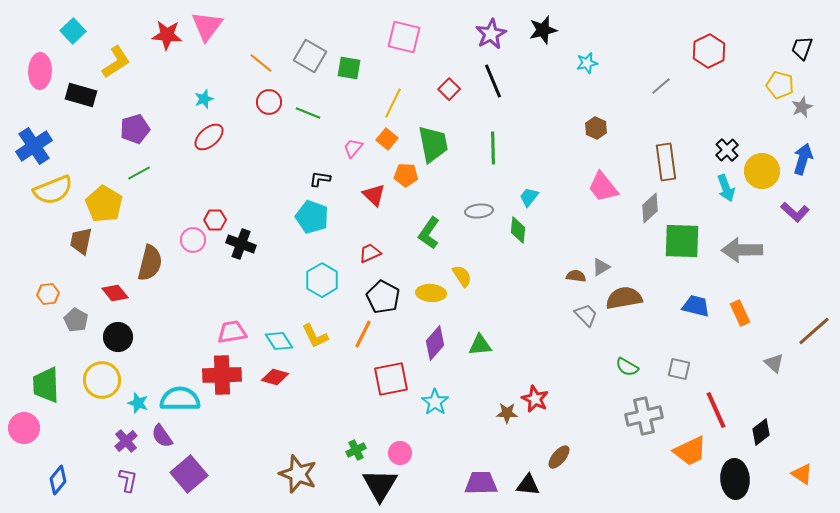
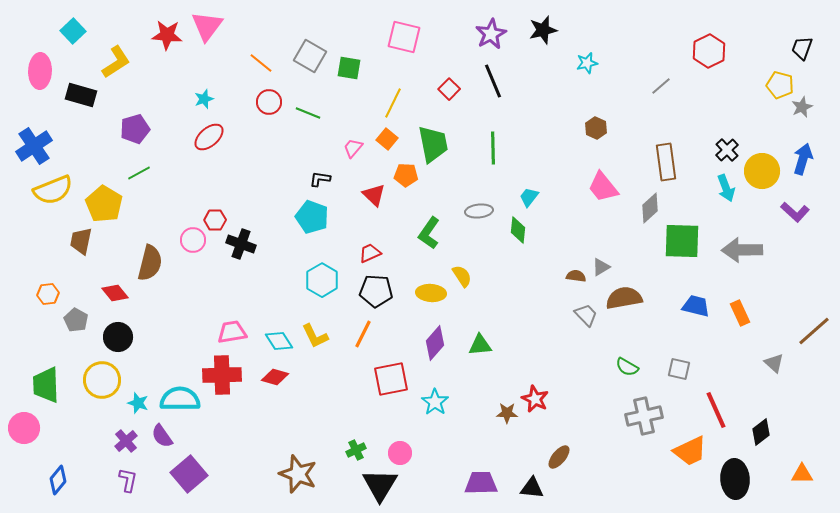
black pentagon at (383, 297): moved 7 px left, 6 px up; rotated 24 degrees counterclockwise
orange triangle at (802, 474): rotated 35 degrees counterclockwise
black triangle at (528, 485): moved 4 px right, 3 px down
